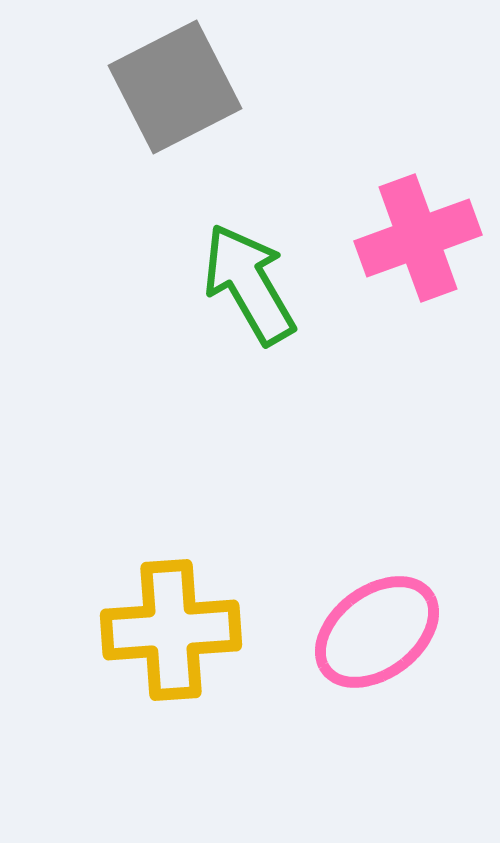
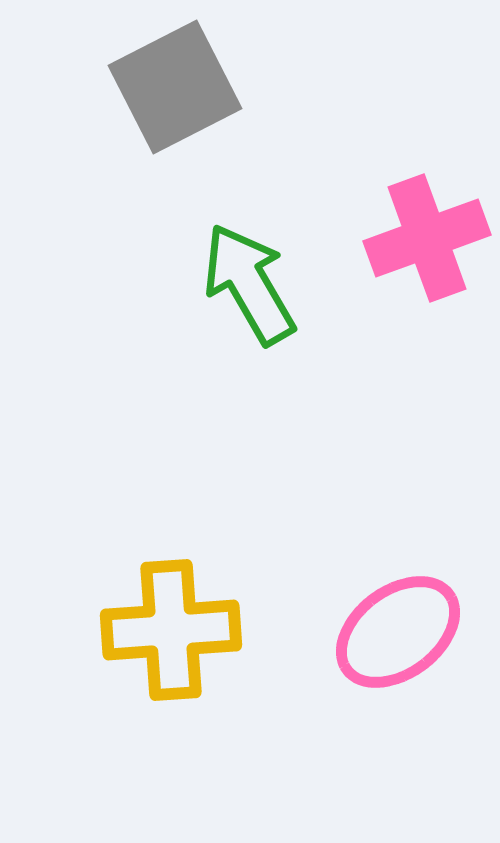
pink cross: moved 9 px right
pink ellipse: moved 21 px right
